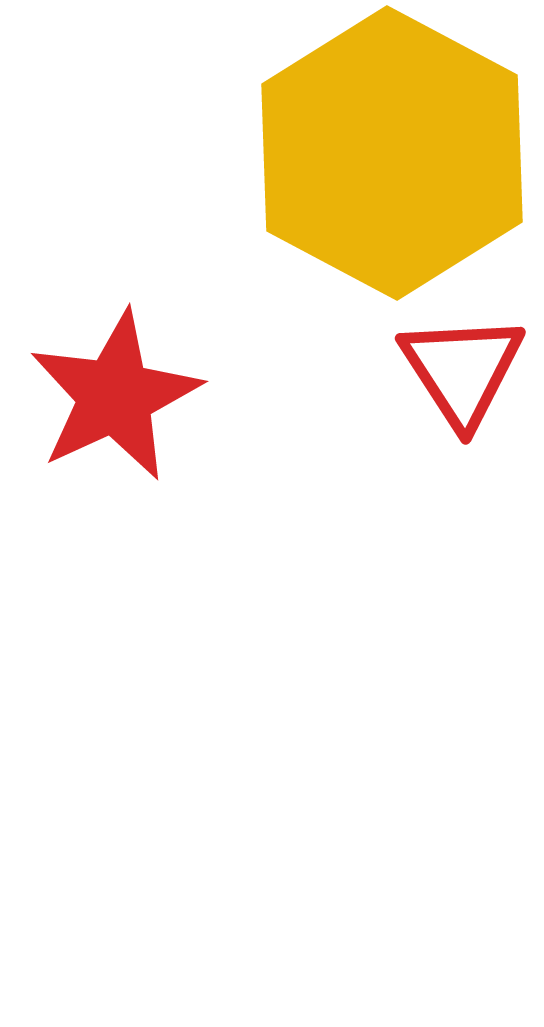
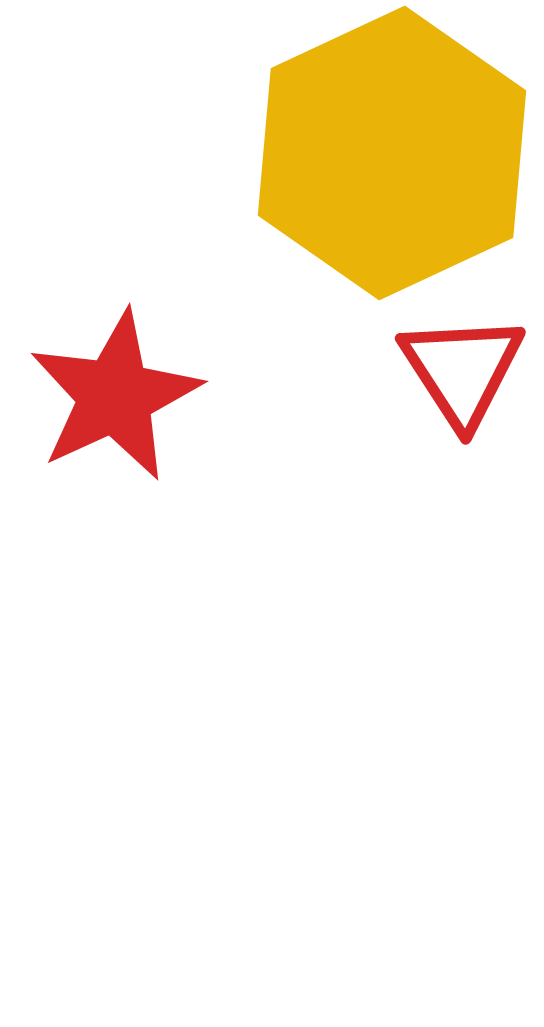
yellow hexagon: rotated 7 degrees clockwise
